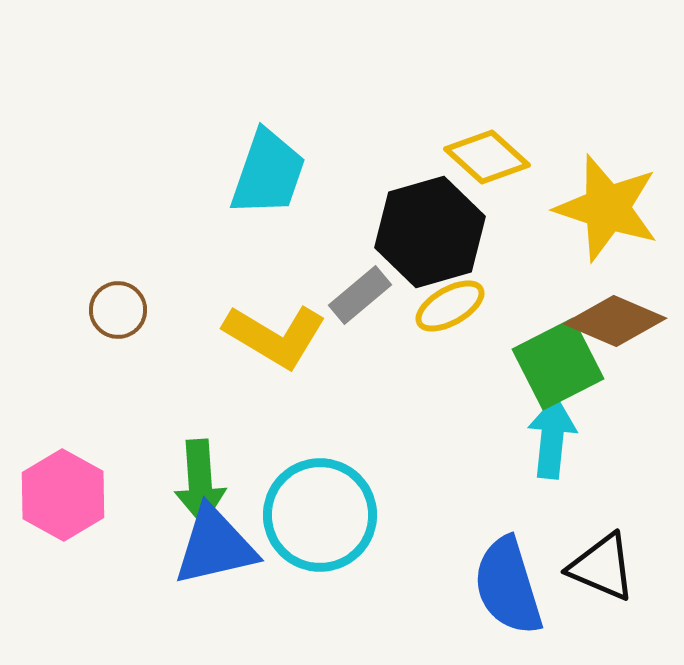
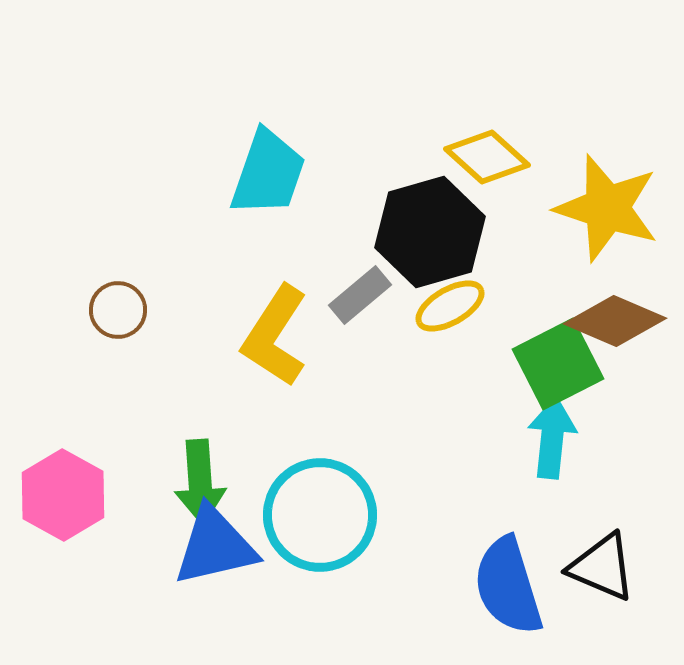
yellow L-shape: rotated 92 degrees clockwise
